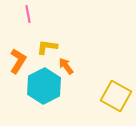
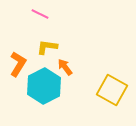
pink line: moved 12 px right; rotated 54 degrees counterclockwise
orange L-shape: moved 3 px down
orange arrow: moved 1 px left, 1 px down
yellow square: moved 4 px left, 6 px up
